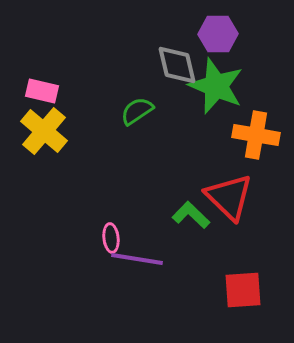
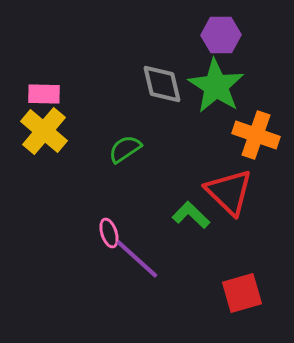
purple hexagon: moved 3 px right, 1 px down
gray diamond: moved 15 px left, 19 px down
green star: rotated 10 degrees clockwise
pink rectangle: moved 2 px right, 3 px down; rotated 12 degrees counterclockwise
green semicircle: moved 12 px left, 38 px down
orange cross: rotated 9 degrees clockwise
red triangle: moved 5 px up
pink ellipse: moved 2 px left, 5 px up; rotated 12 degrees counterclockwise
purple line: rotated 33 degrees clockwise
red square: moved 1 px left, 3 px down; rotated 12 degrees counterclockwise
